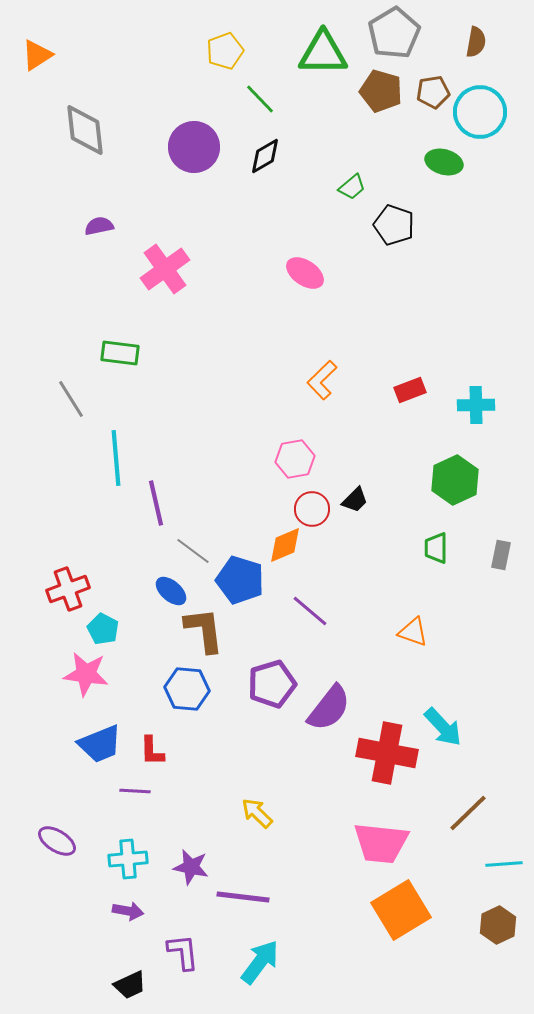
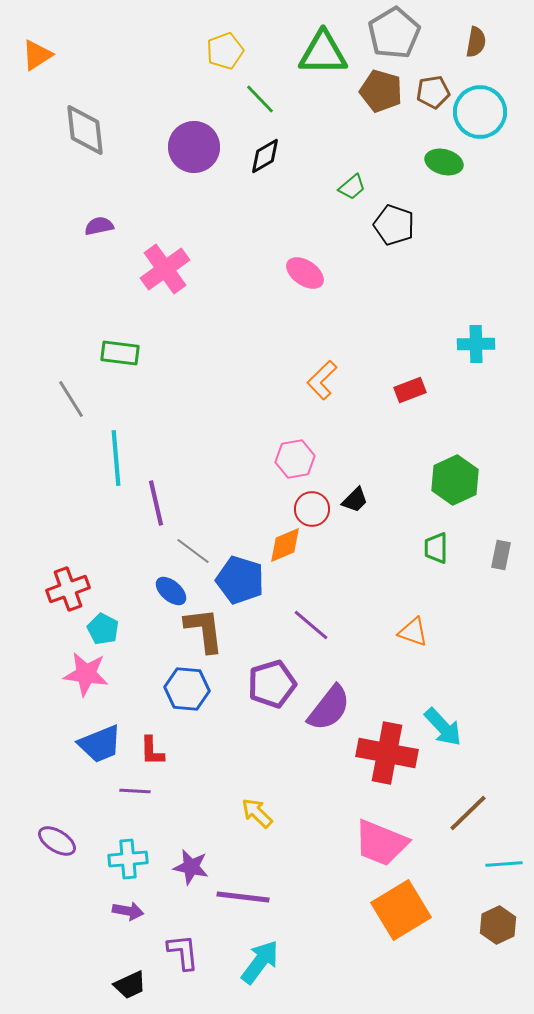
cyan cross at (476, 405): moved 61 px up
purple line at (310, 611): moved 1 px right, 14 px down
pink trapezoid at (381, 843): rotated 16 degrees clockwise
